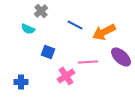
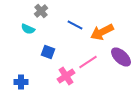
orange arrow: moved 2 px left
pink line: rotated 30 degrees counterclockwise
